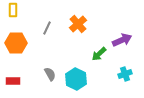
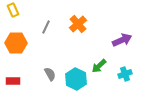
yellow rectangle: rotated 24 degrees counterclockwise
gray line: moved 1 px left, 1 px up
green arrow: moved 12 px down
